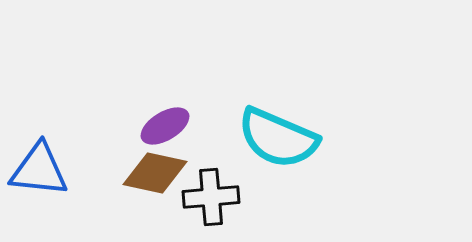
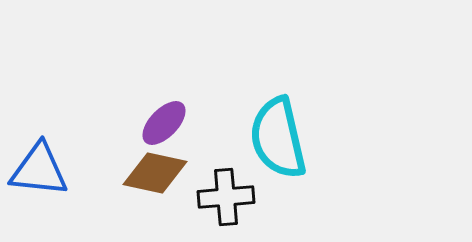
purple ellipse: moved 1 px left, 3 px up; rotated 15 degrees counterclockwise
cyan semicircle: rotated 54 degrees clockwise
black cross: moved 15 px right
